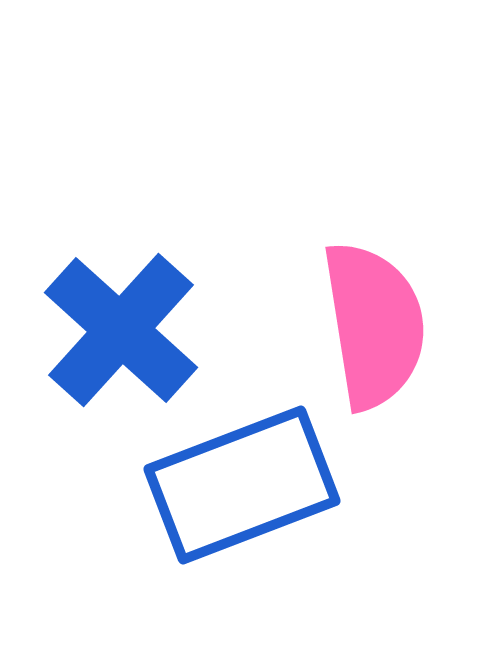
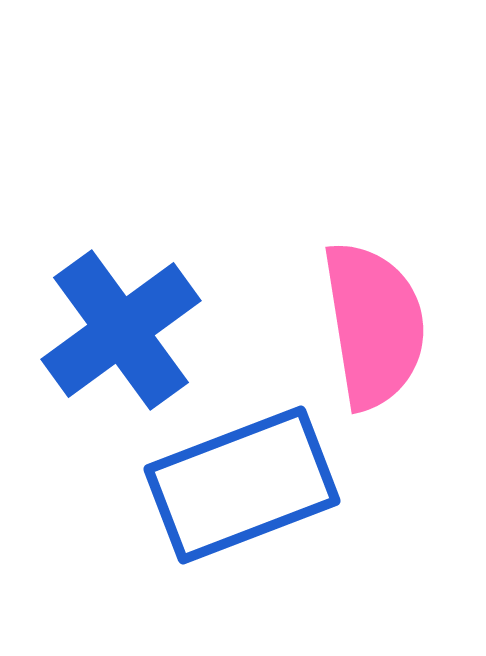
blue cross: rotated 12 degrees clockwise
